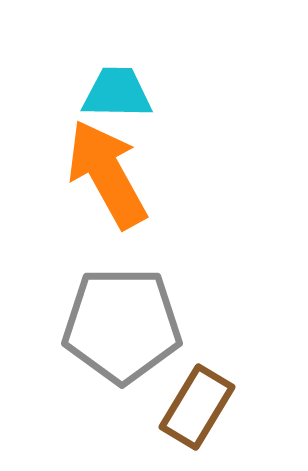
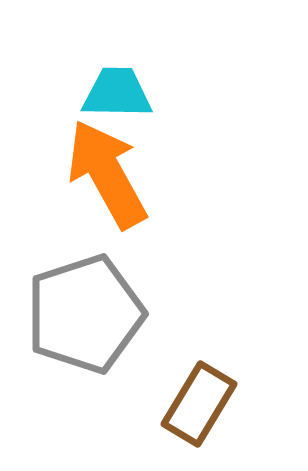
gray pentagon: moved 37 px left, 11 px up; rotated 18 degrees counterclockwise
brown rectangle: moved 2 px right, 3 px up
